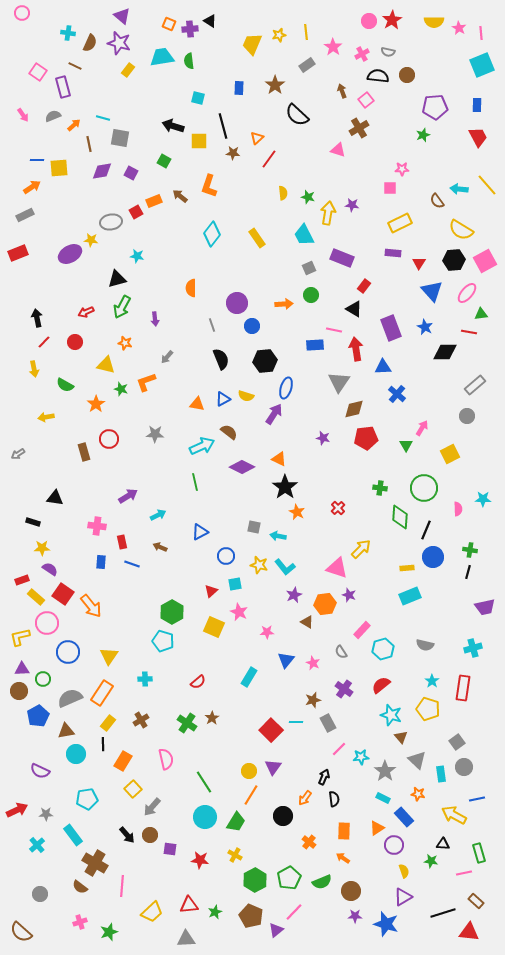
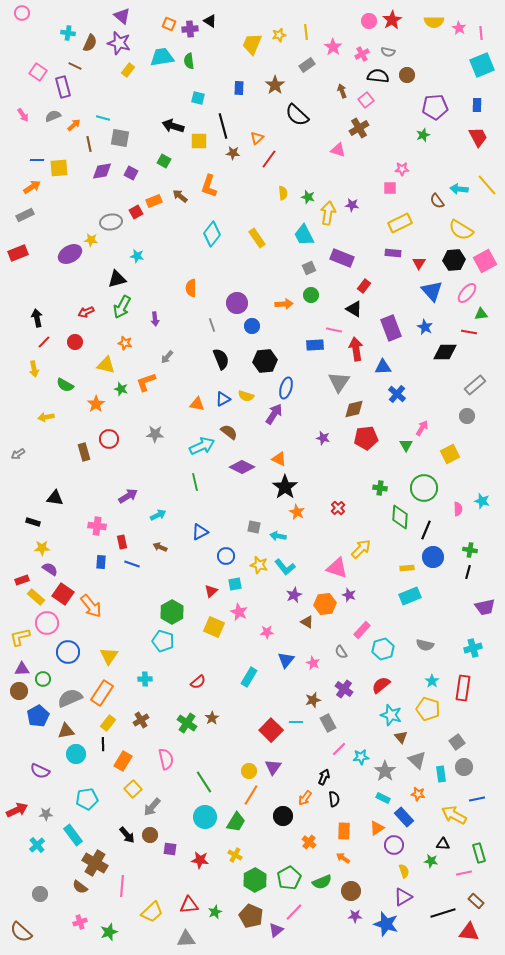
cyan star at (483, 499): moved 1 px left, 2 px down; rotated 14 degrees clockwise
